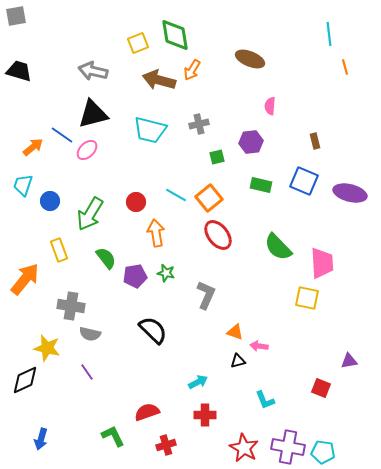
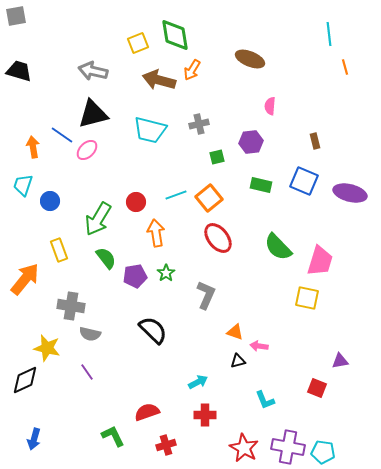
orange arrow at (33, 147): rotated 60 degrees counterclockwise
cyan line at (176, 195): rotated 50 degrees counterclockwise
green arrow at (90, 214): moved 8 px right, 5 px down
red ellipse at (218, 235): moved 3 px down
pink trapezoid at (322, 263): moved 2 px left, 2 px up; rotated 20 degrees clockwise
green star at (166, 273): rotated 24 degrees clockwise
purple triangle at (349, 361): moved 9 px left
red square at (321, 388): moved 4 px left
blue arrow at (41, 439): moved 7 px left
